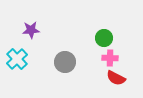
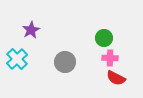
purple star: rotated 24 degrees counterclockwise
